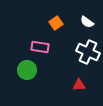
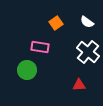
white cross: rotated 15 degrees clockwise
